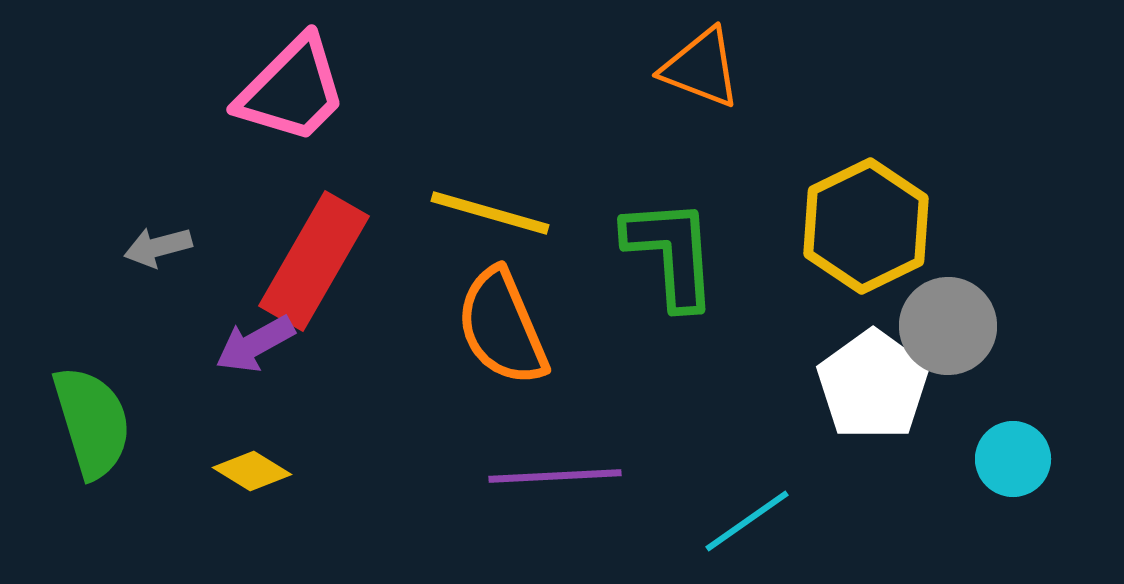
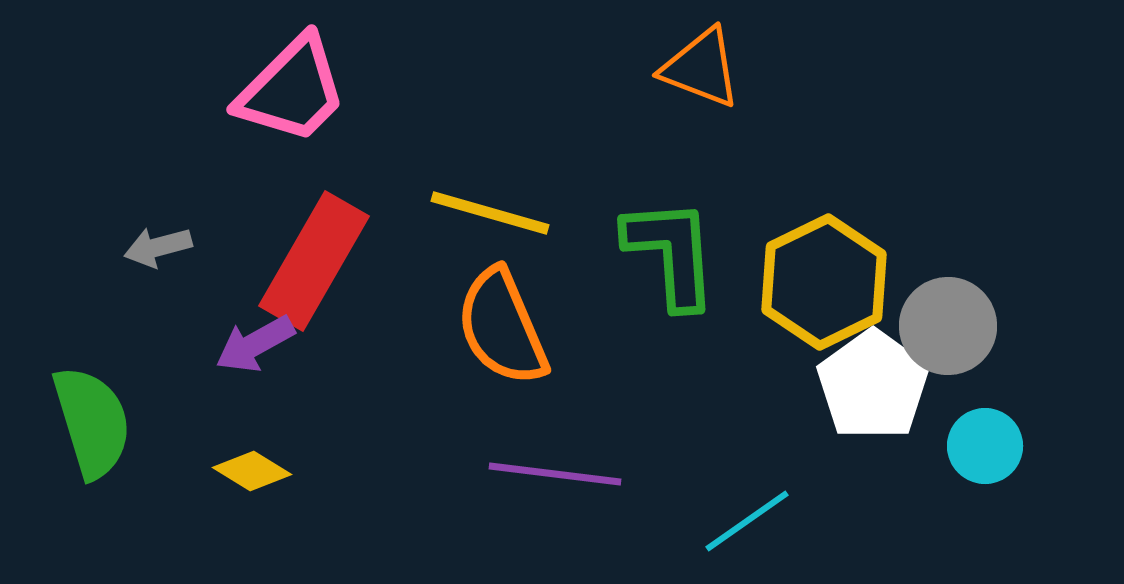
yellow hexagon: moved 42 px left, 56 px down
cyan circle: moved 28 px left, 13 px up
purple line: moved 2 px up; rotated 10 degrees clockwise
